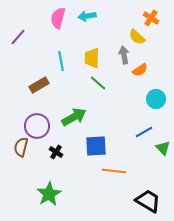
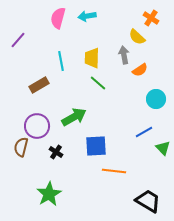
purple line: moved 3 px down
